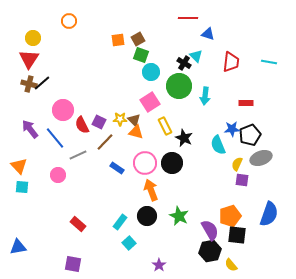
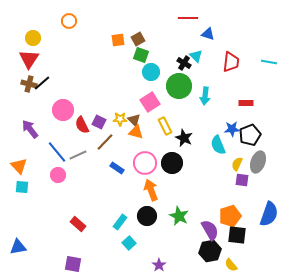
blue line at (55, 138): moved 2 px right, 14 px down
gray ellipse at (261, 158): moved 3 px left, 4 px down; rotated 50 degrees counterclockwise
